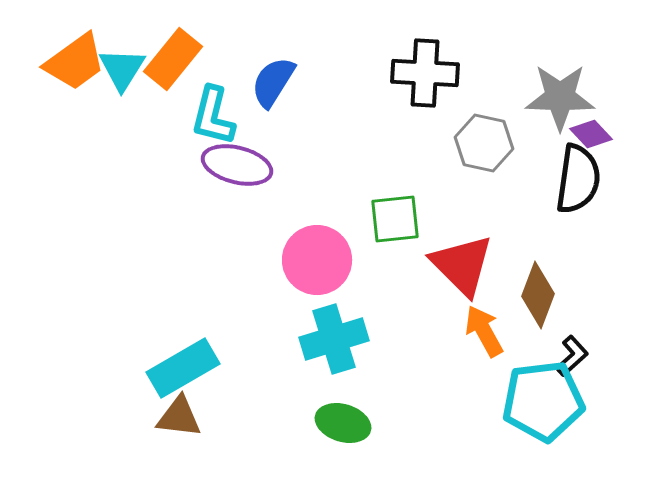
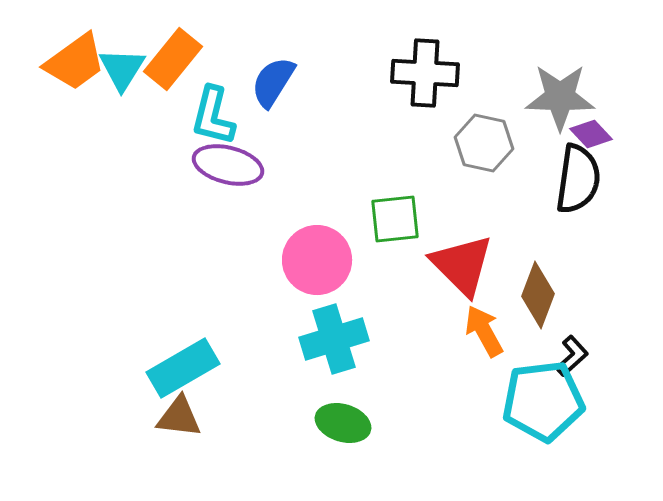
purple ellipse: moved 9 px left
